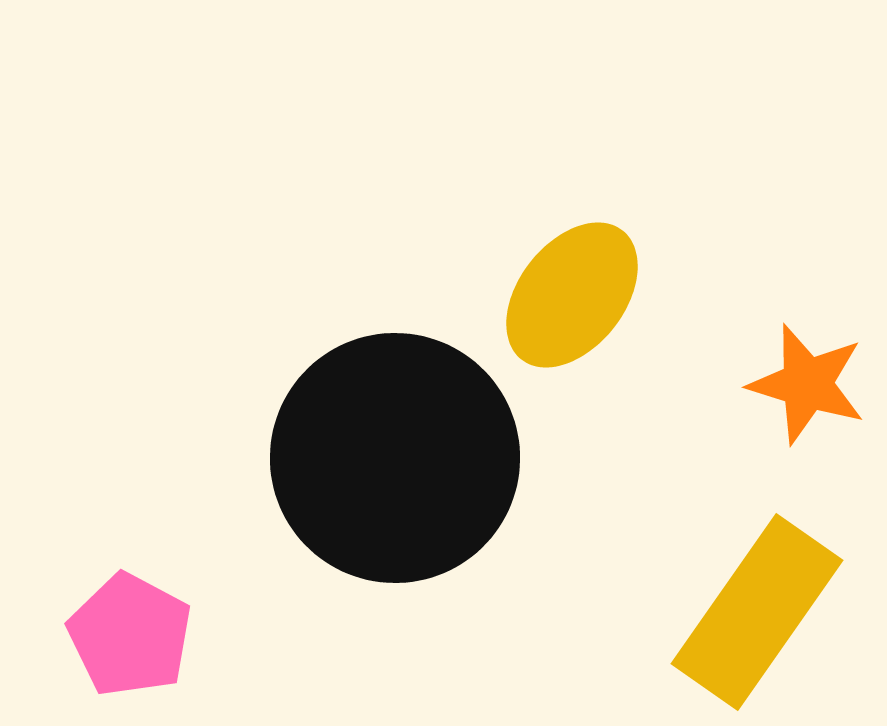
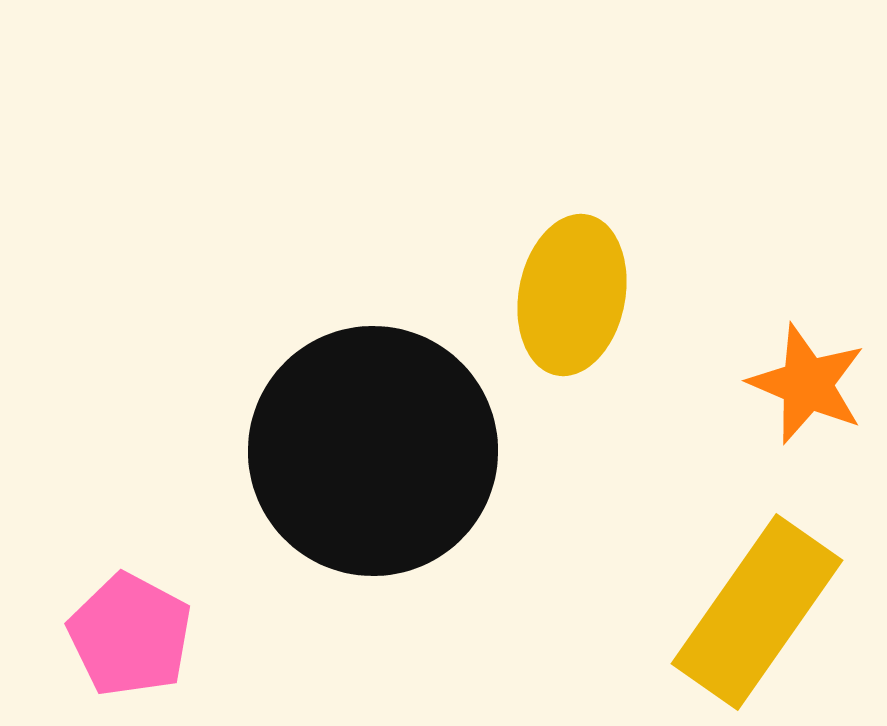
yellow ellipse: rotated 27 degrees counterclockwise
orange star: rotated 6 degrees clockwise
black circle: moved 22 px left, 7 px up
